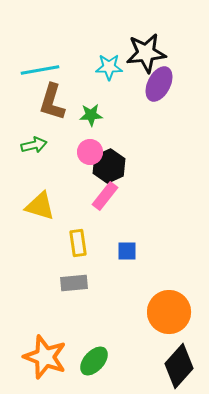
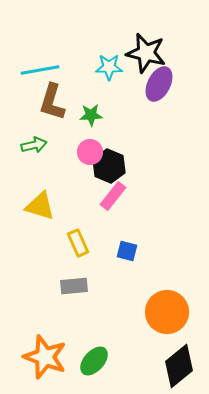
black star: rotated 21 degrees clockwise
black hexagon: rotated 12 degrees counterclockwise
pink rectangle: moved 8 px right
yellow rectangle: rotated 16 degrees counterclockwise
blue square: rotated 15 degrees clockwise
gray rectangle: moved 3 px down
orange circle: moved 2 px left
black diamond: rotated 9 degrees clockwise
